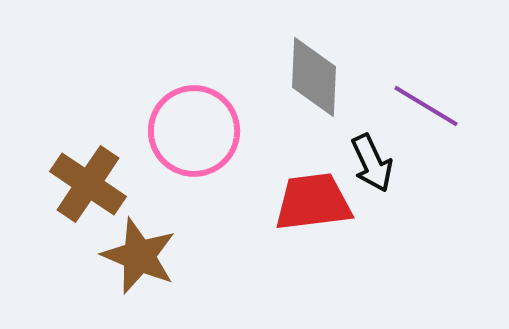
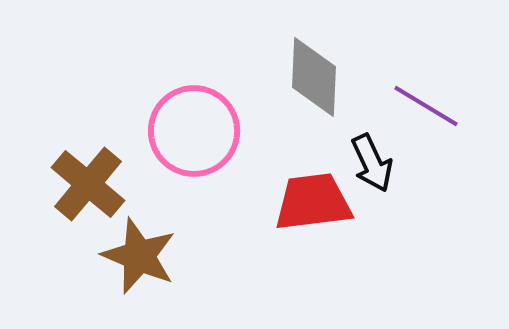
brown cross: rotated 6 degrees clockwise
